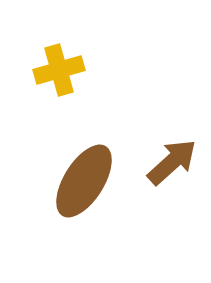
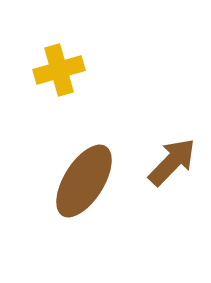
brown arrow: rotated 4 degrees counterclockwise
